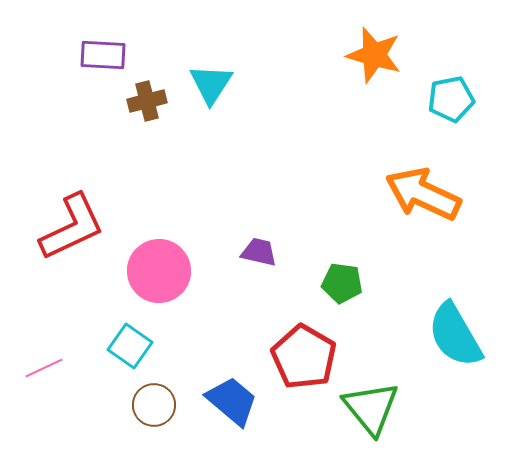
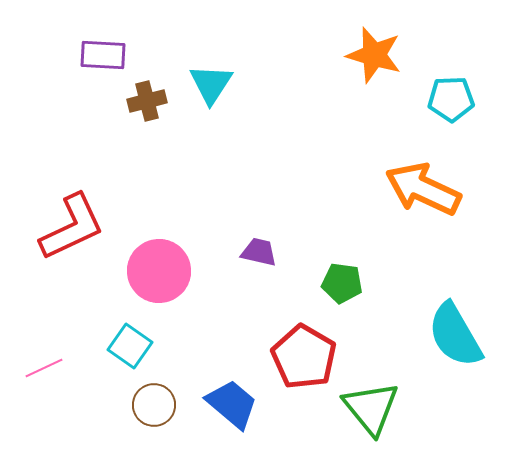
cyan pentagon: rotated 9 degrees clockwise
orange arrow: moved 5 px up
blue trapezoid: moved 3 px down
